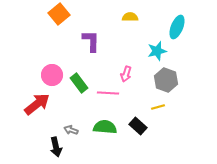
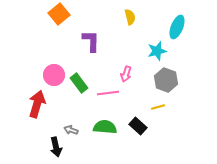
yellow semicircle: rotated 77 degrees clockwise
pink circle: moved 2 px right
pink line: rotated 10 degrees counterclockwise
red arrow: rotated 36 degrees counterclockwise
